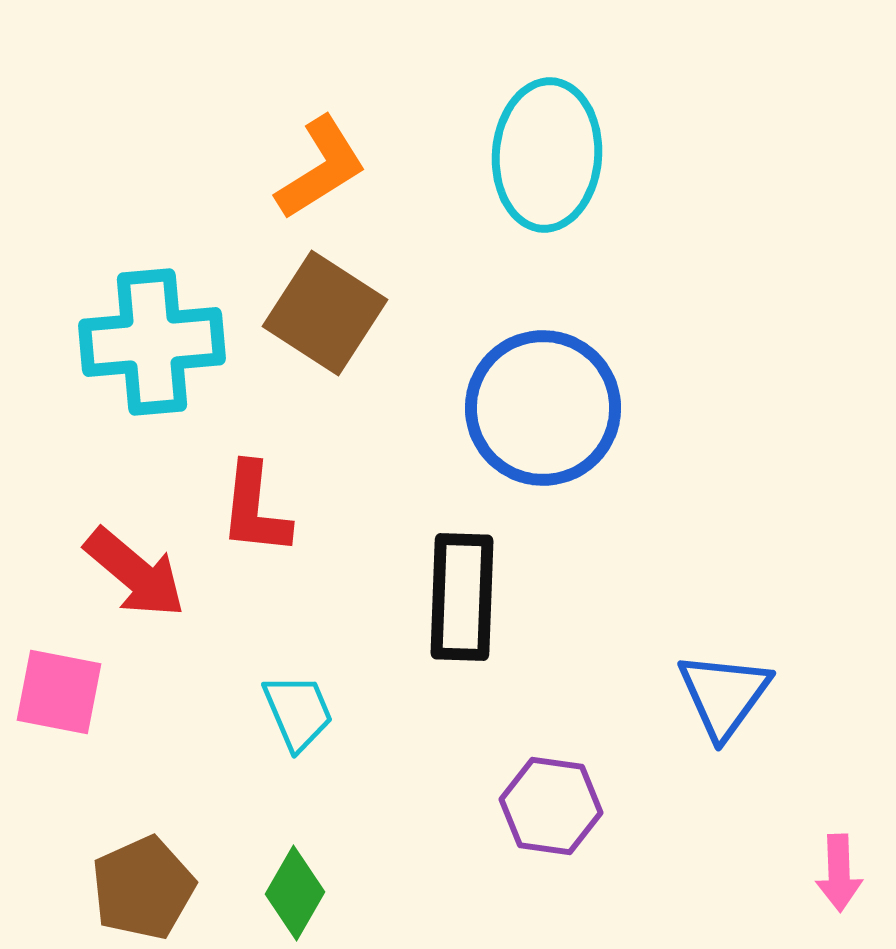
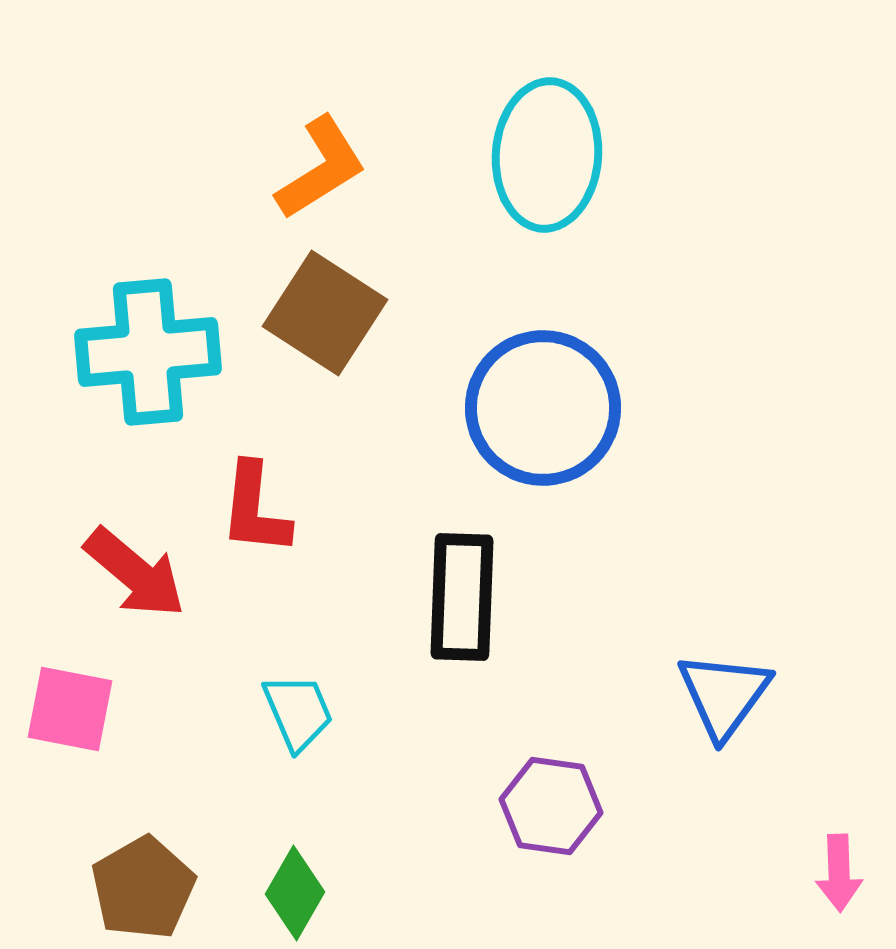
cyan cross: moved 4 px left, 10 px down
pink square: moved 11 px right, 17 px down
brown pentagon: rotated 6 degrees counterclockwise
